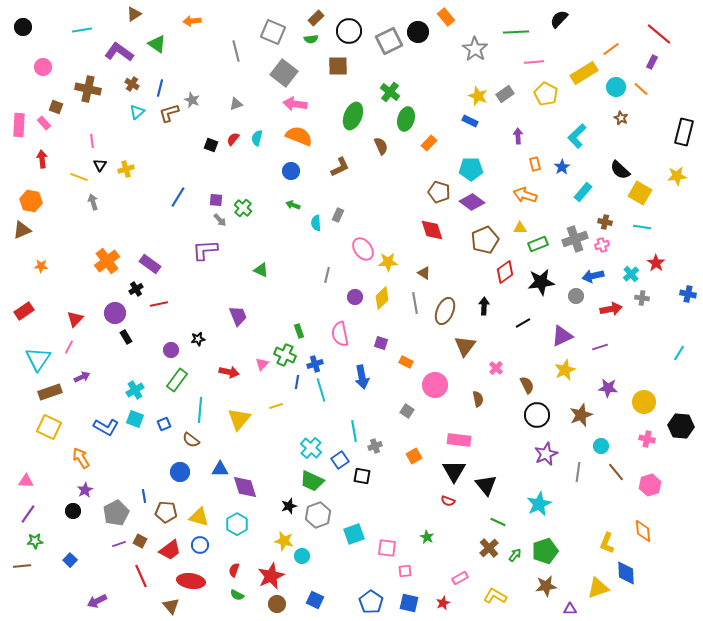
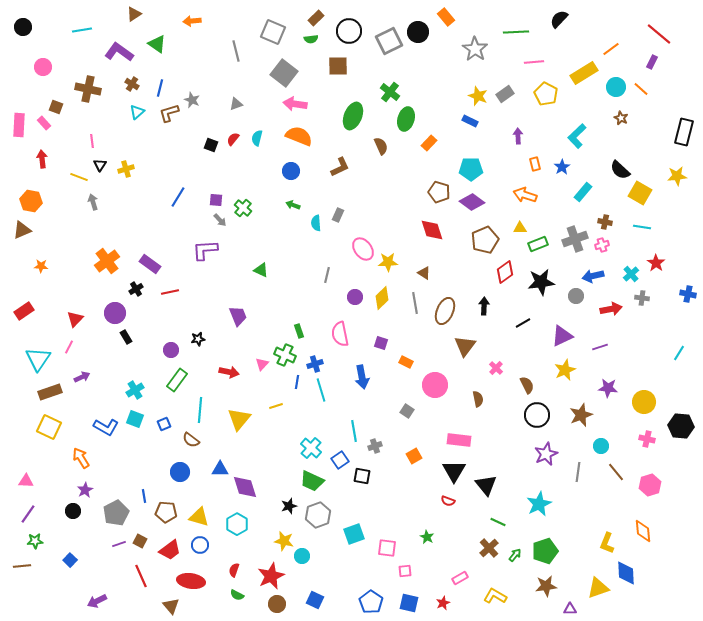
red line at (159, 304): moved 11 px right, 12 px up
